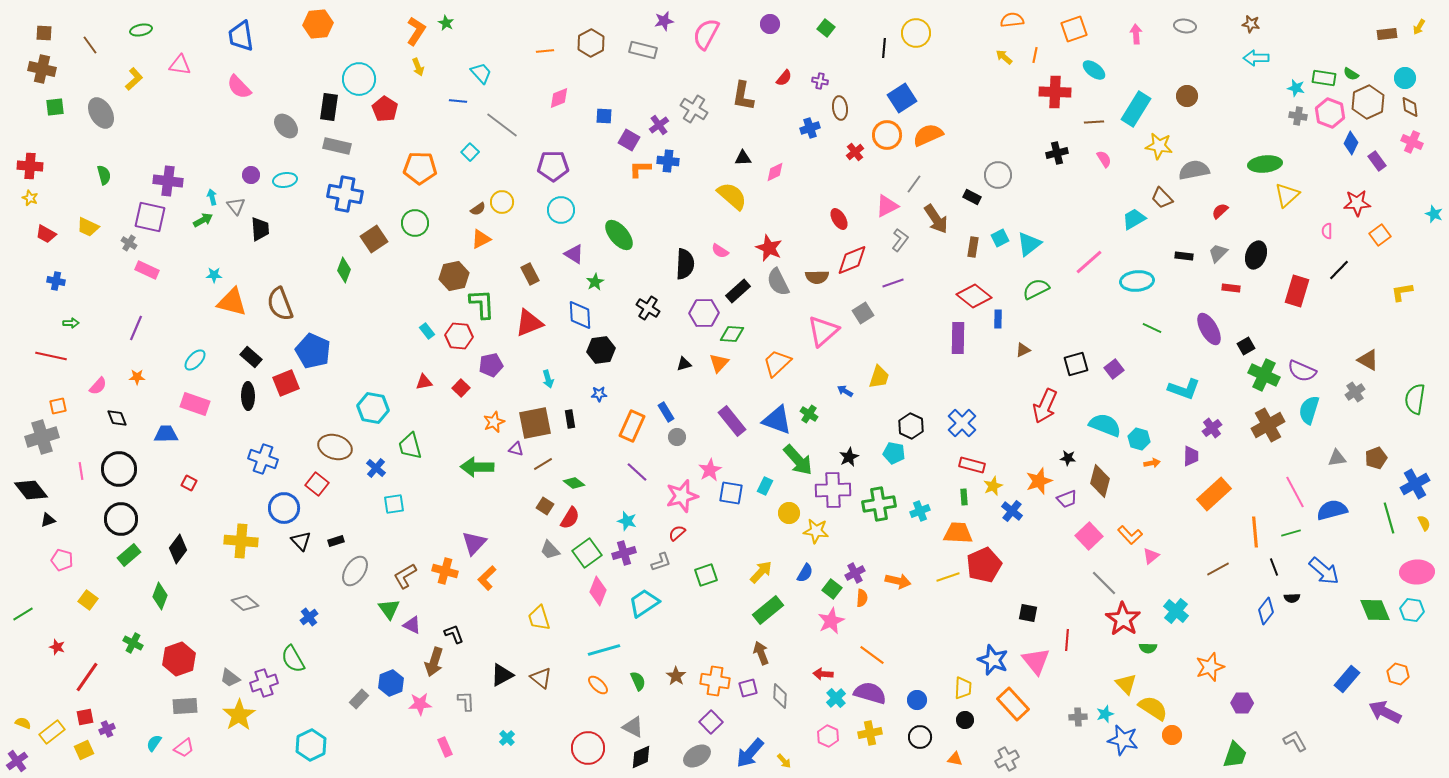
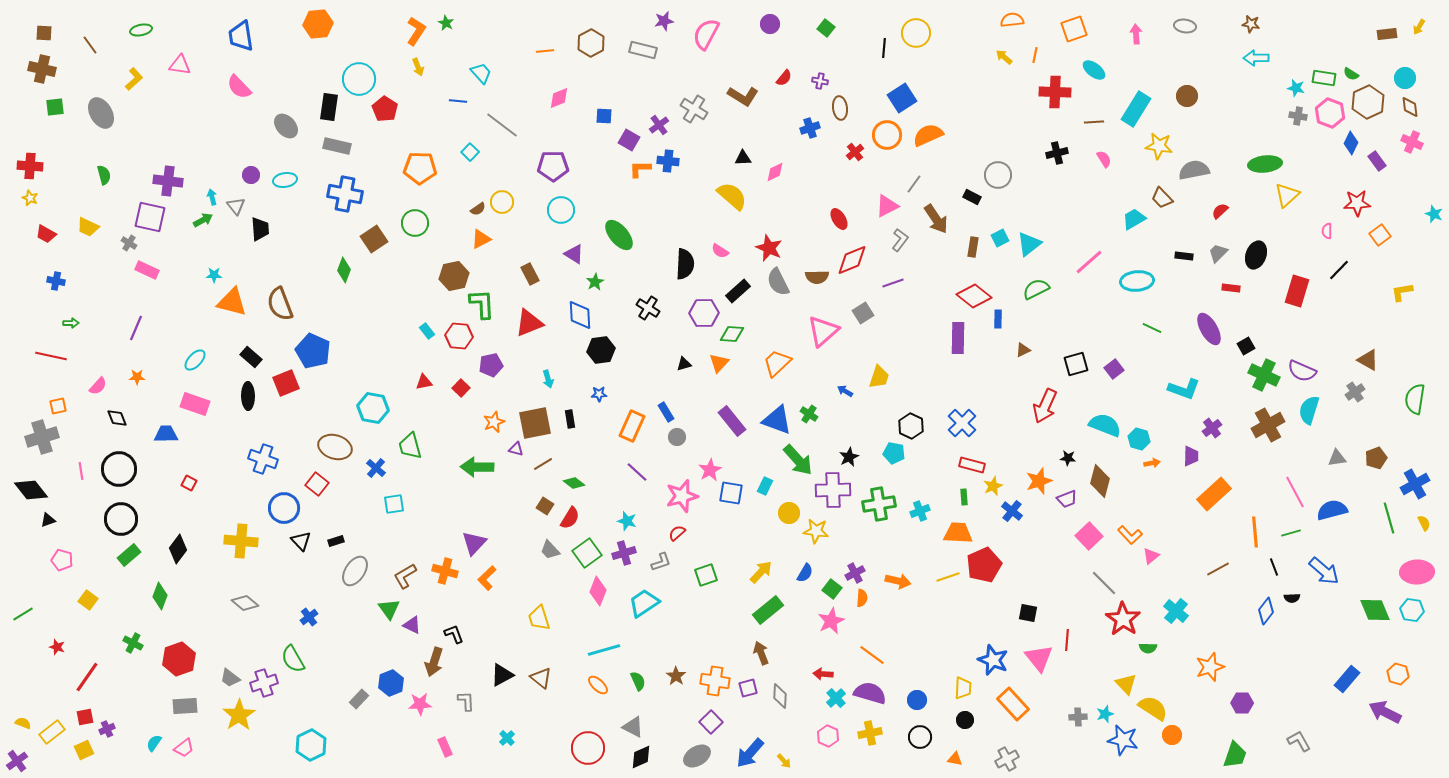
brown L-shape at (743, 96): rotated 68 degrees counterclockwise
pink triangle at (1036, 661): moved 3 px right, 3 px up
gray L-shape at (1295, 741): moved 4 px right
